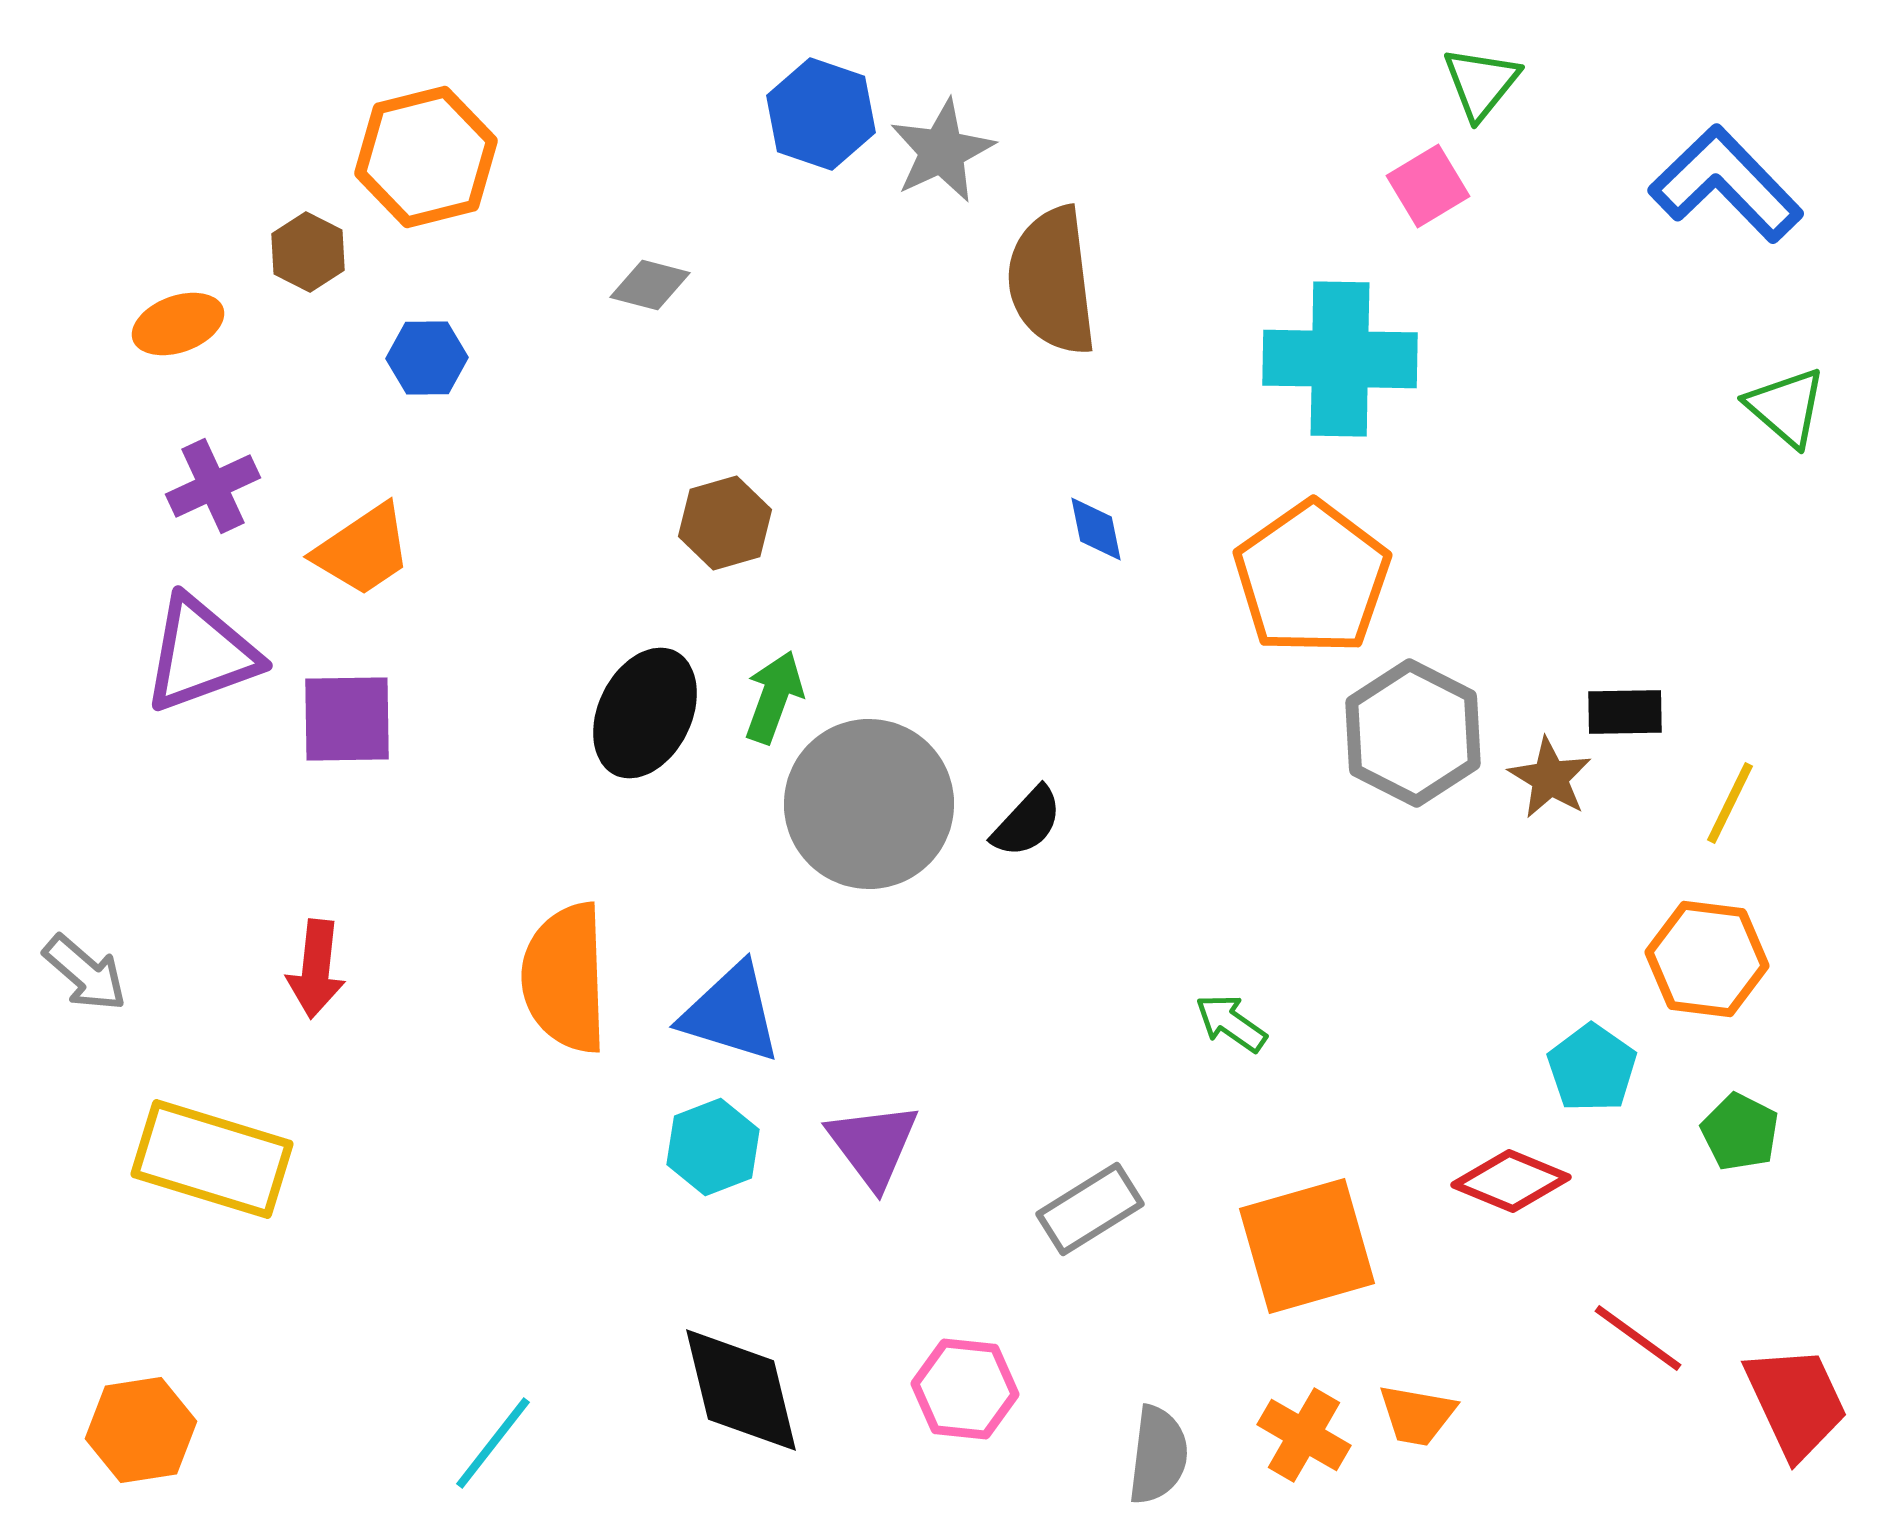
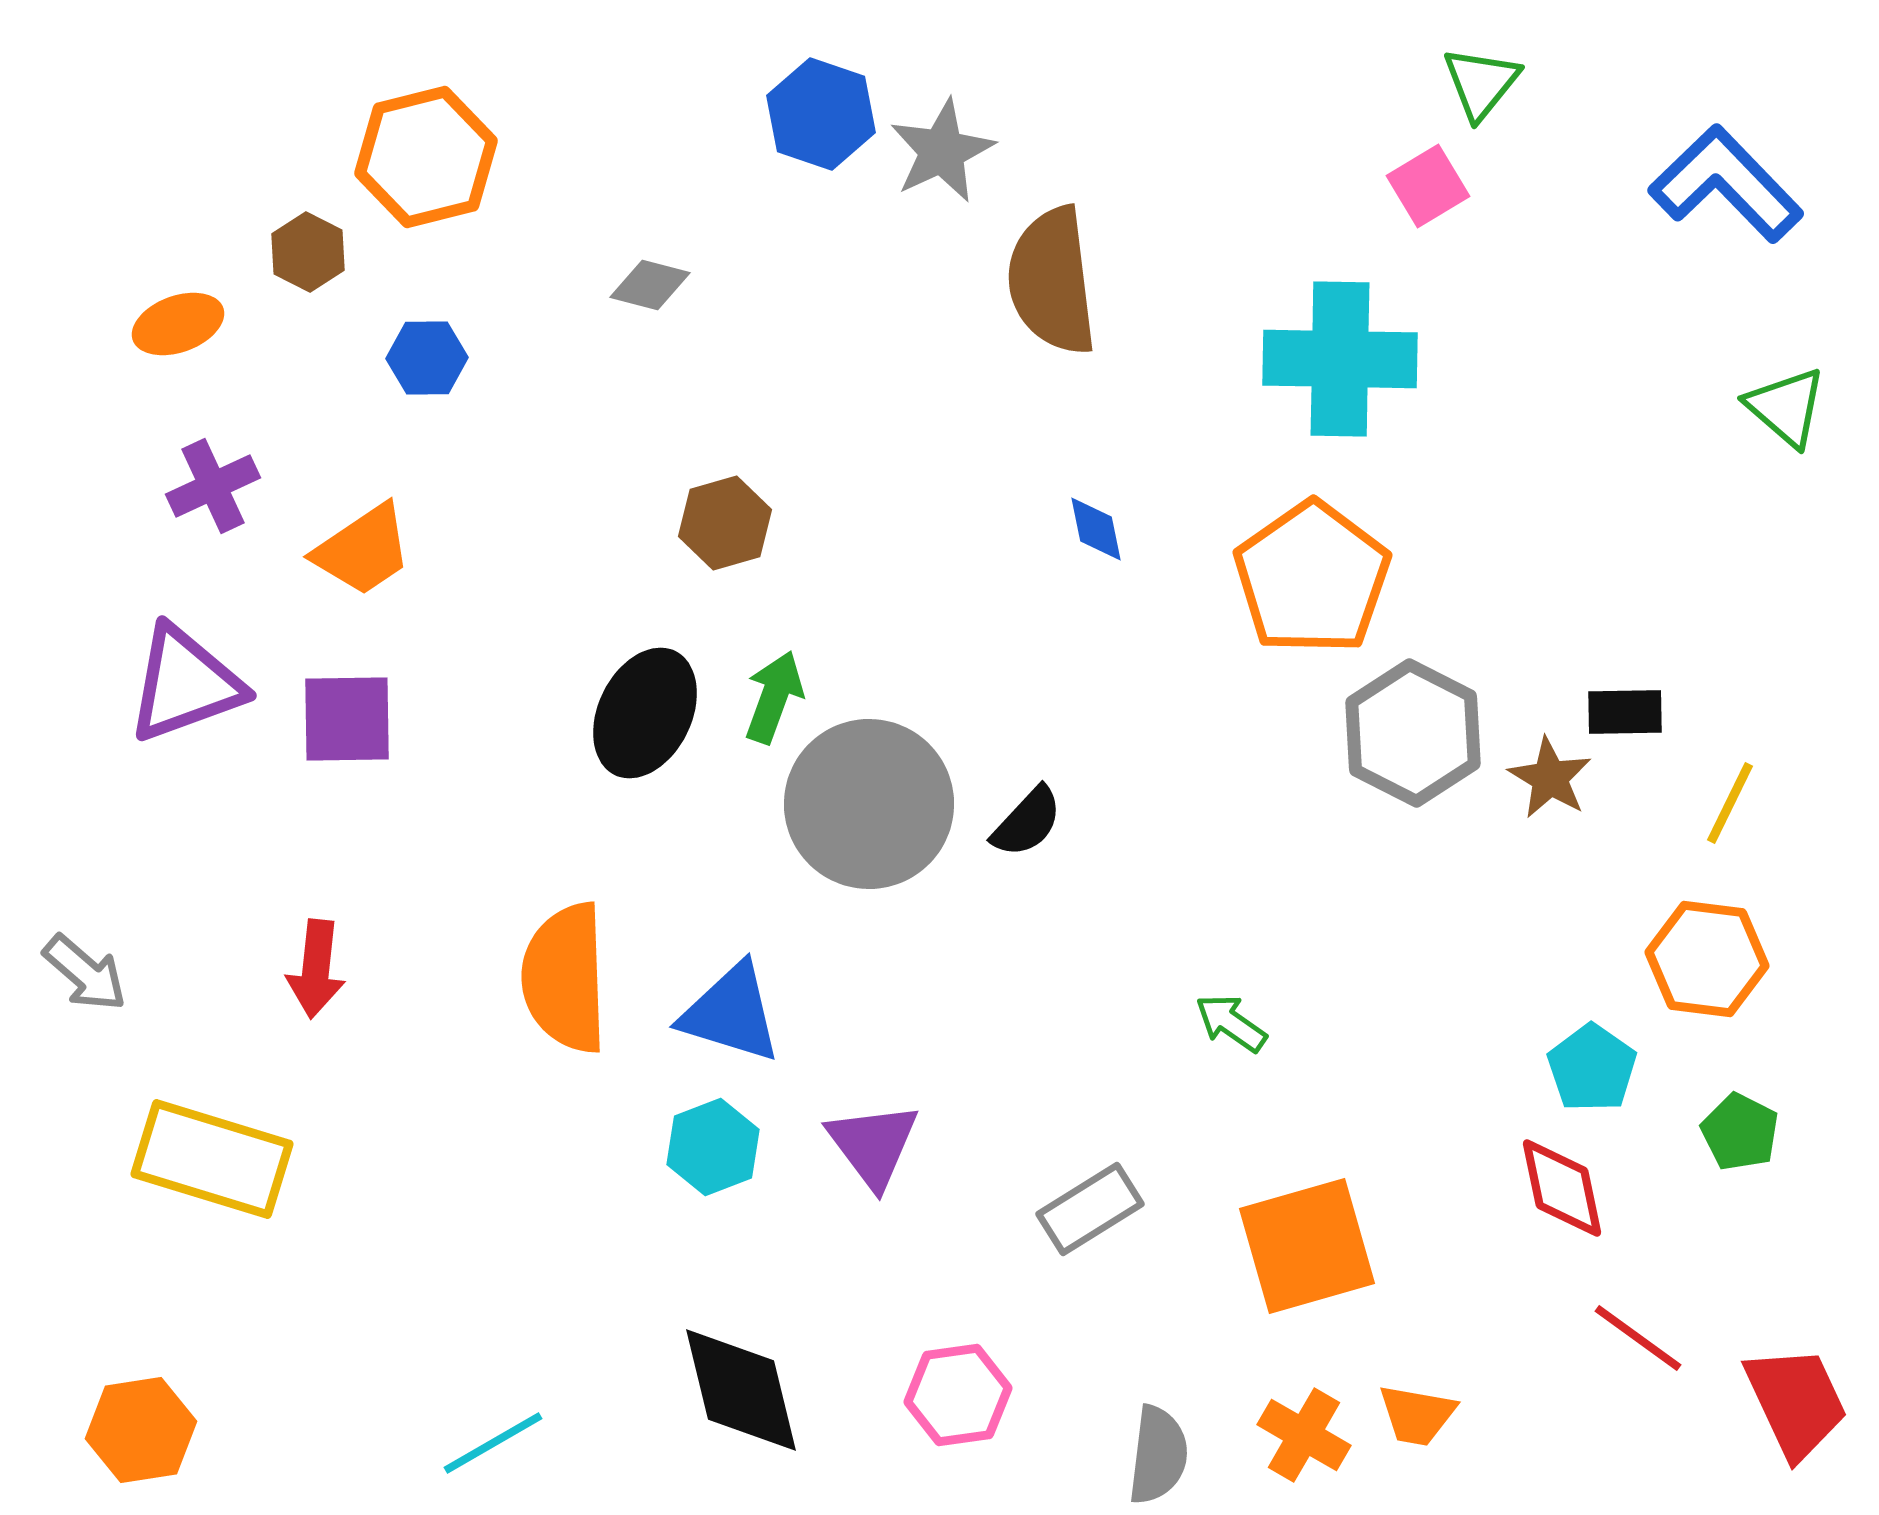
purple triangle at (201, 654): moved 16 px left, 30 px down
red diamond at (1511, 1181): moved 51 px right, 7 px down; rotated 56 degrees clockwise
pink hexagon at (965, 1389): moved 7 px left, 6 px down; rotated 14 degrees counterclockwise
cyan line at (493, 1443): rotated 22 degrees clockwise
